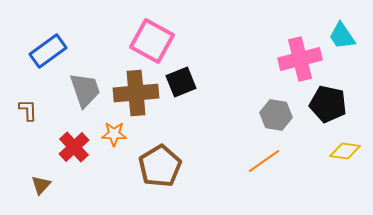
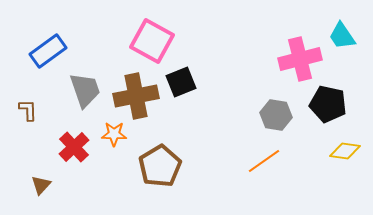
brown cross: moved 3 px down; rotated 6 degrees counterclockwise
